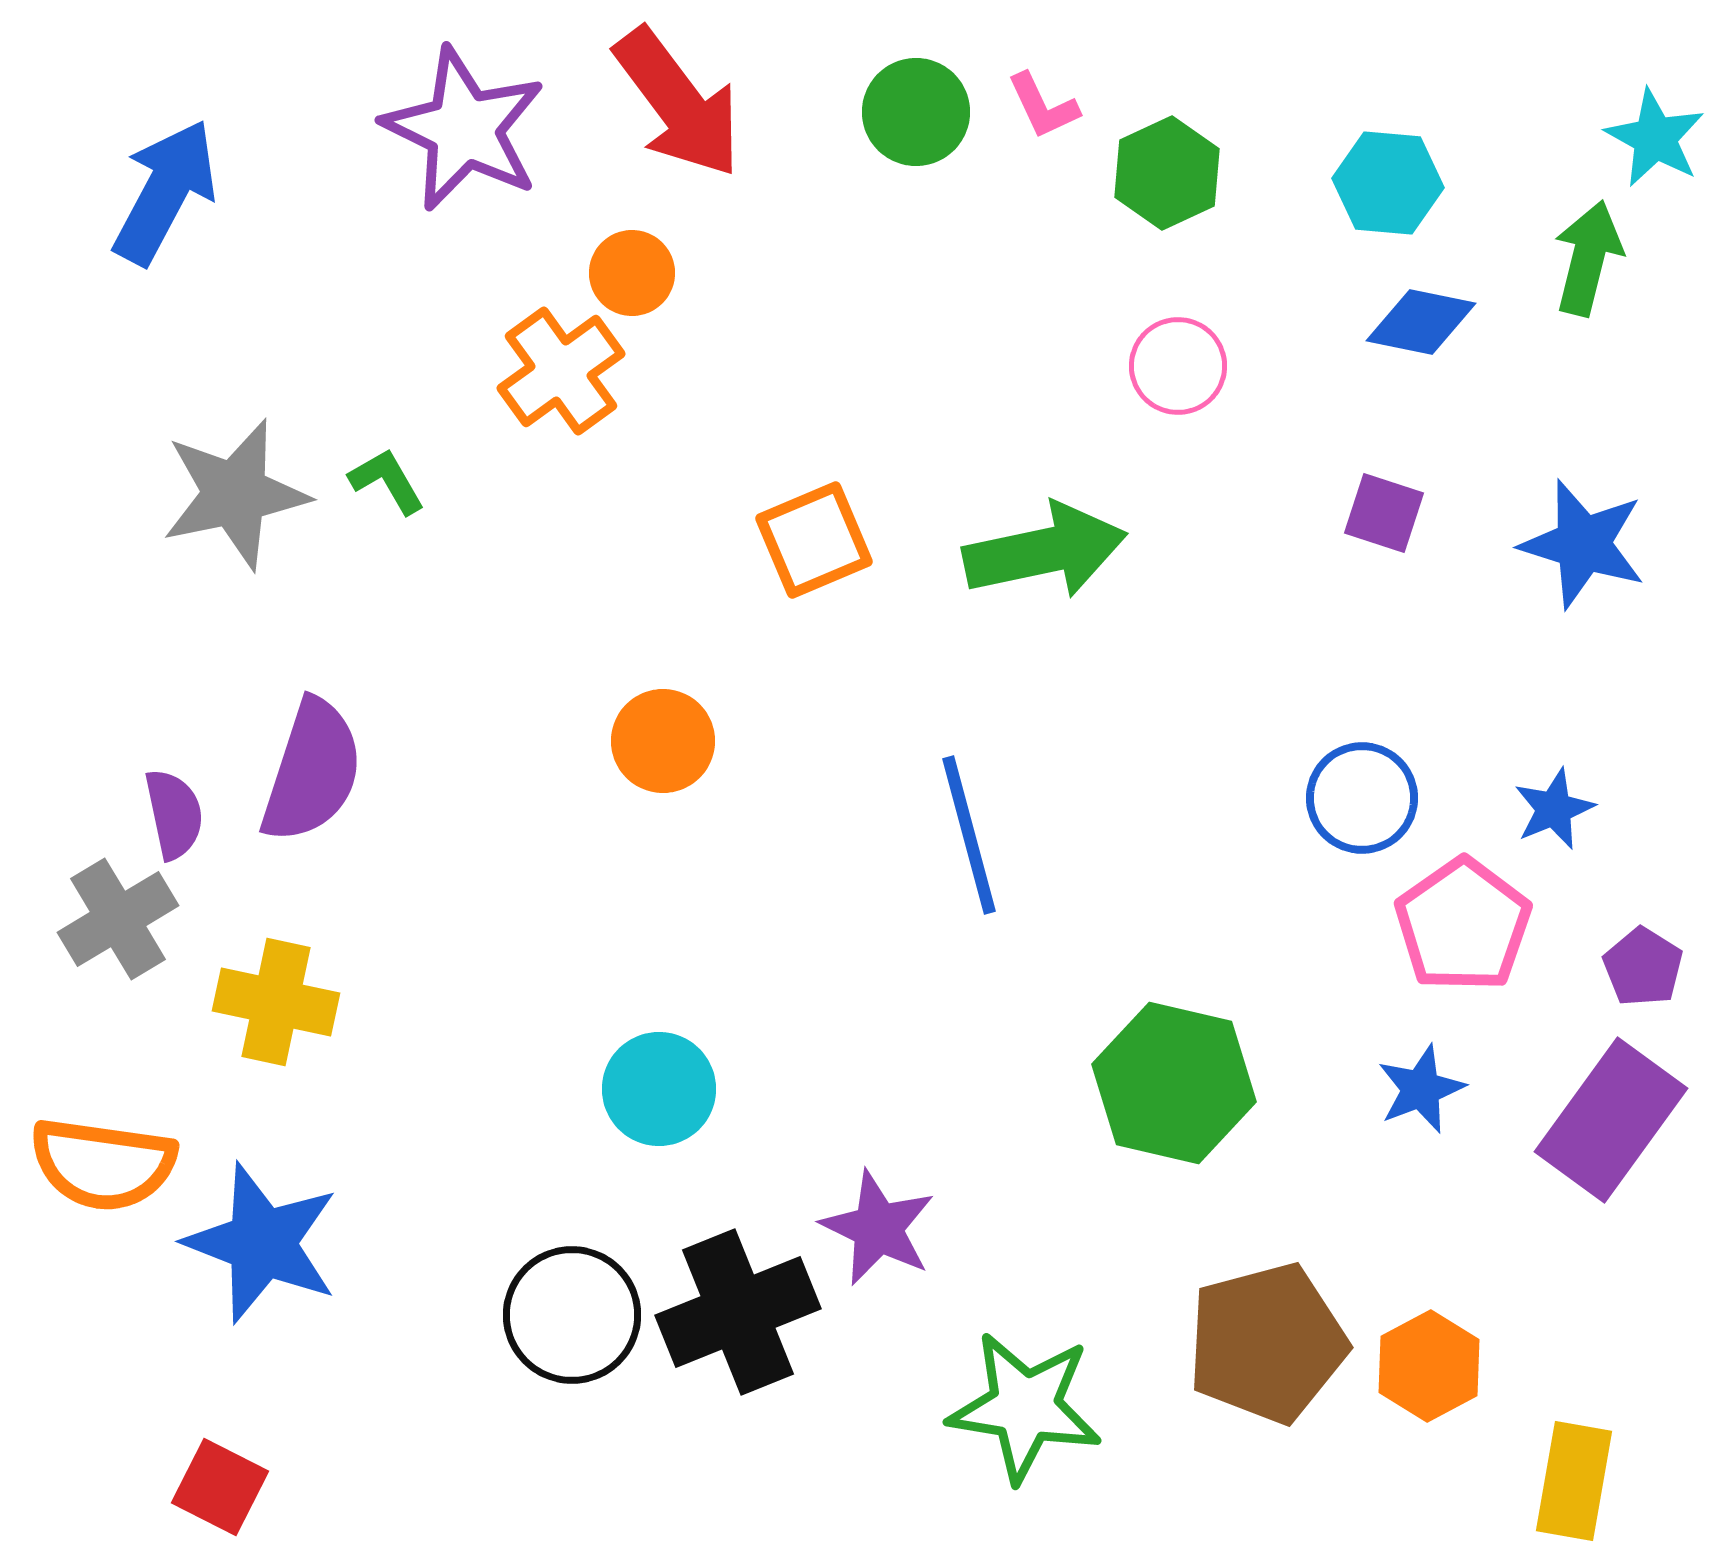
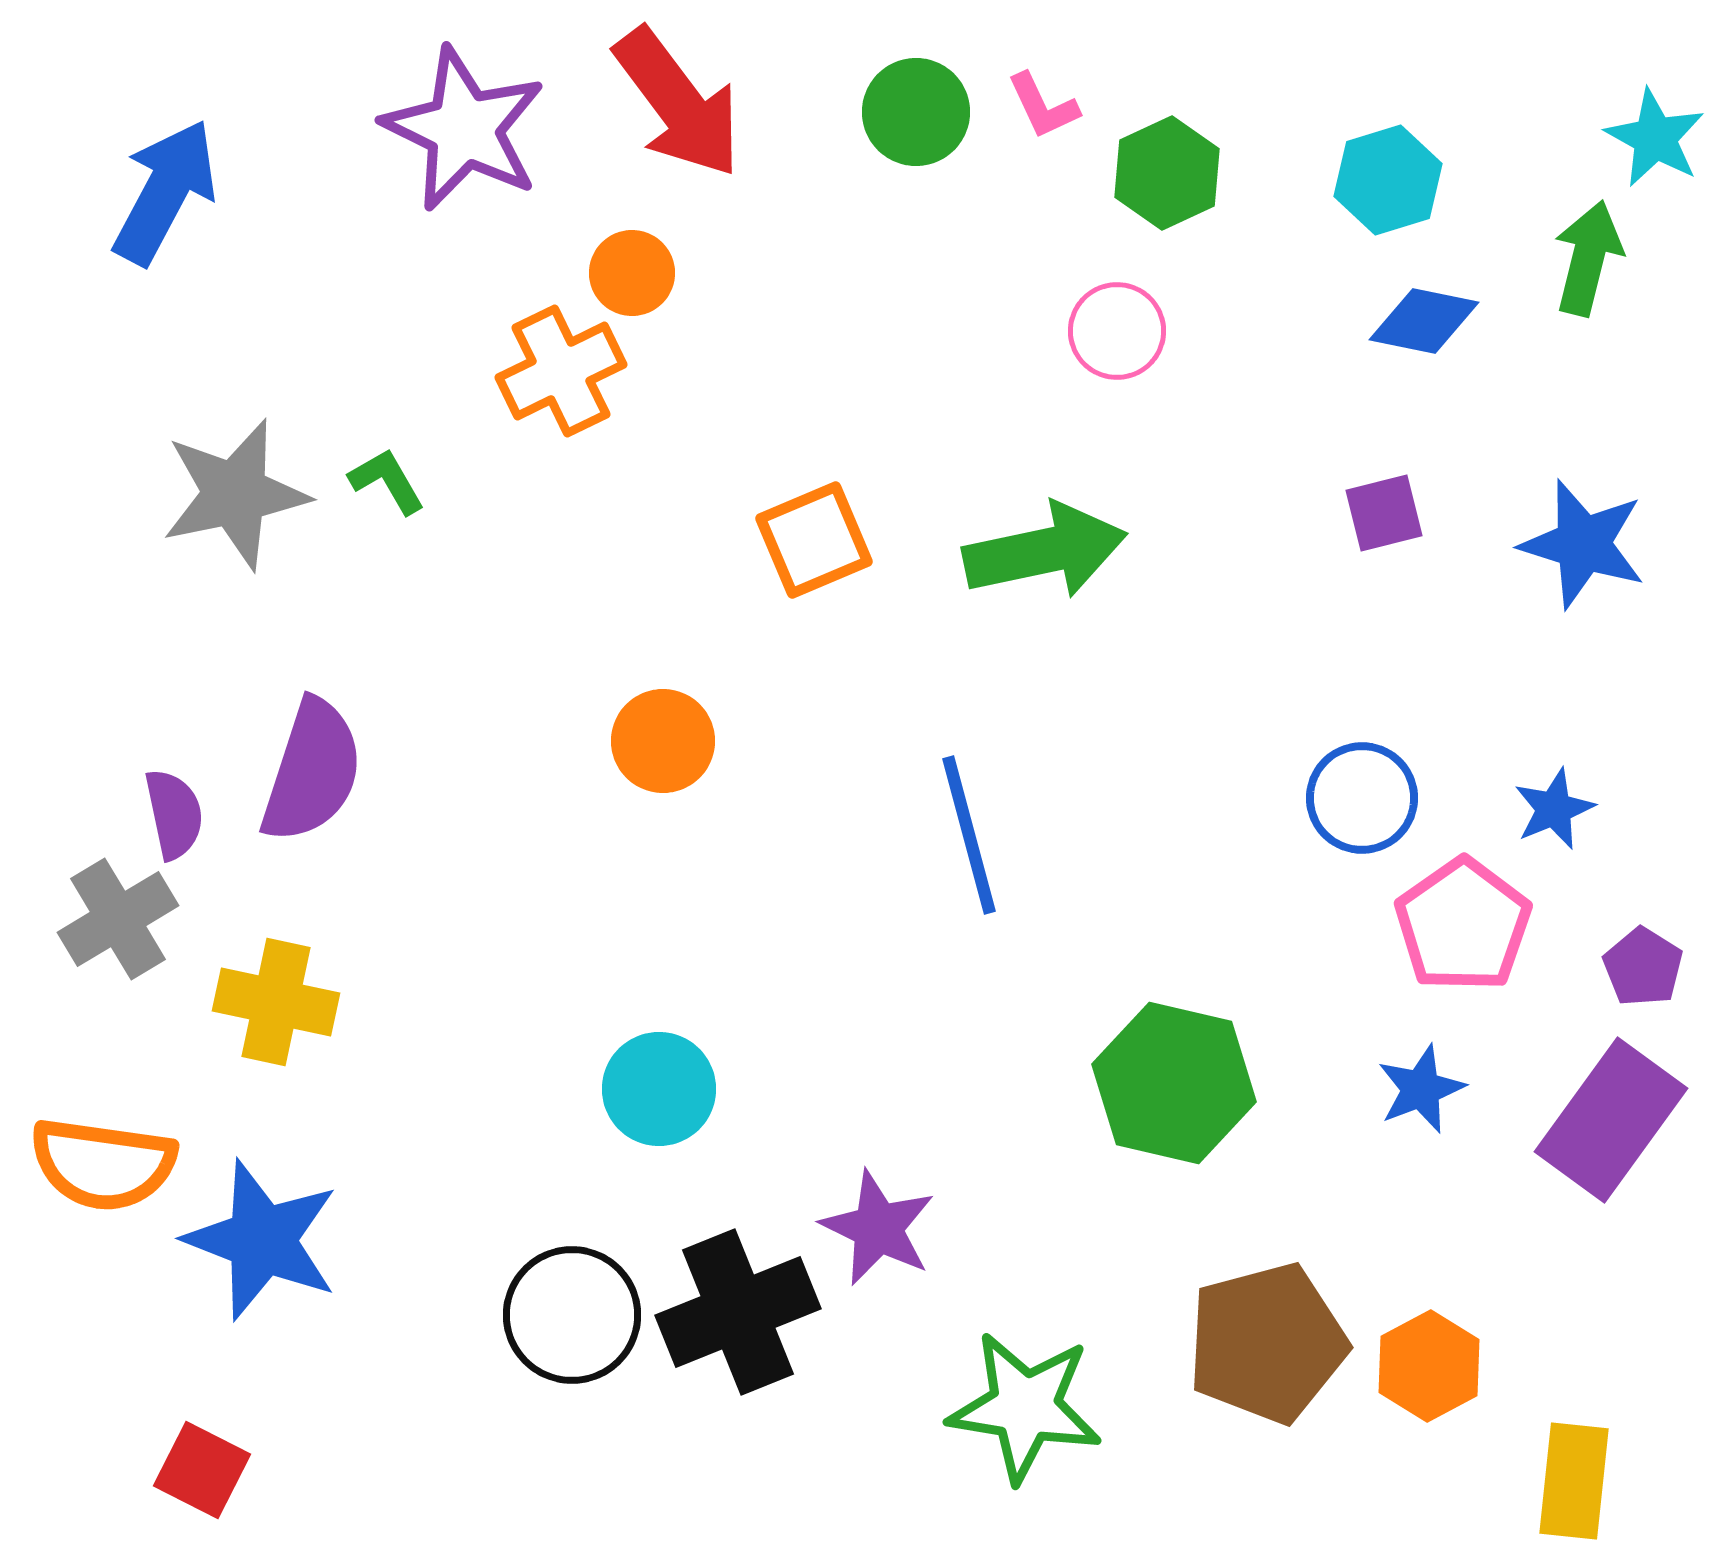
cyan hexagon at (1388, 183): moved 3 px up; rotated 22 degrees counterclockwise
blue diamond at (1421, 322): moved 3 px right, 1 px up
pink circle at (1178, 366): moved 61 px left, 35 px up
orange cross at (561, 371): rotated 10 degrees clockwise
purple square at (1384, 513): rotated 32 degrees counterclockwise
blue star at (262, 1243): moved 3 px up
yellow rectangle at (1574, 1481): rotated 4 degrees counterclockwise
red square at (220, 1487): moved 18 px left, 17 px up
